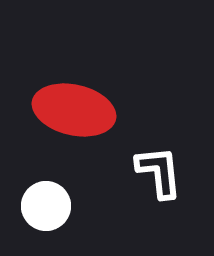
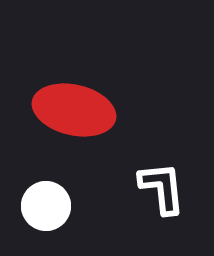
white L-shape: moved 3 px right, 16 px down
